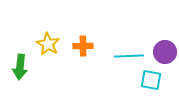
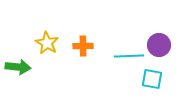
yellow star: moved 1 px left, 1 px up
purple circle: moved 6 px left, 7 px up
green arrow: moved 2 px left; rotated 90 degrees counterclockwise
cyan square: moved 1 px right, 1 px up
